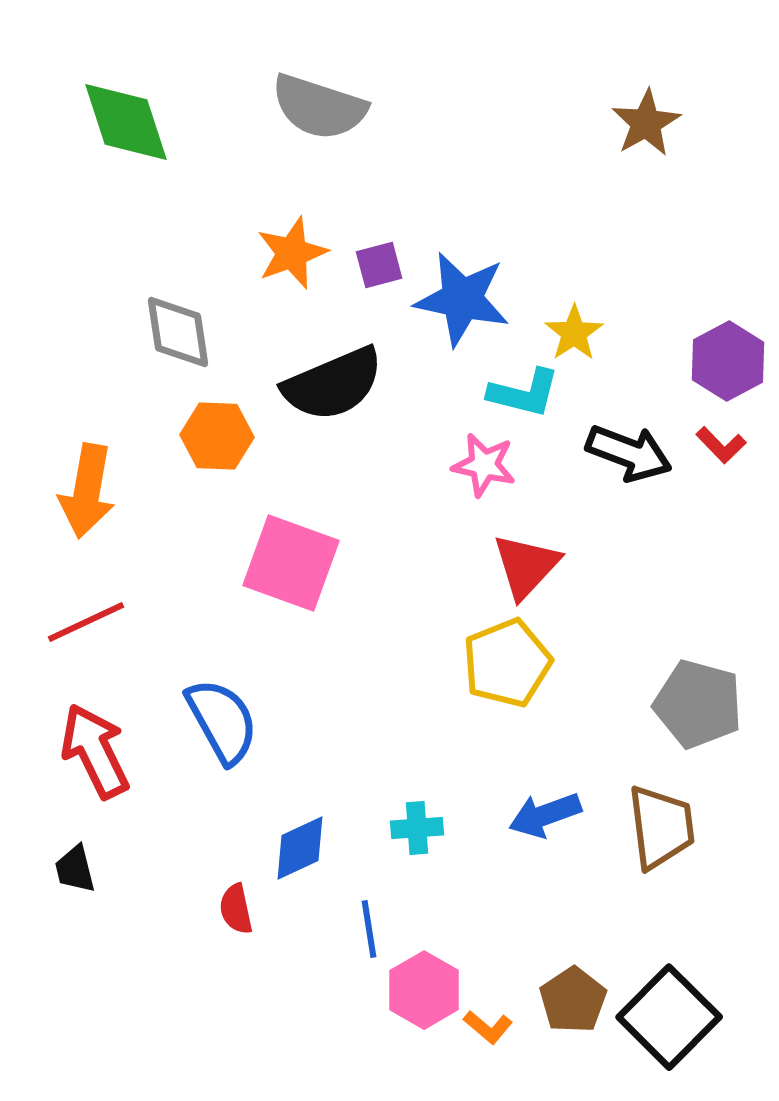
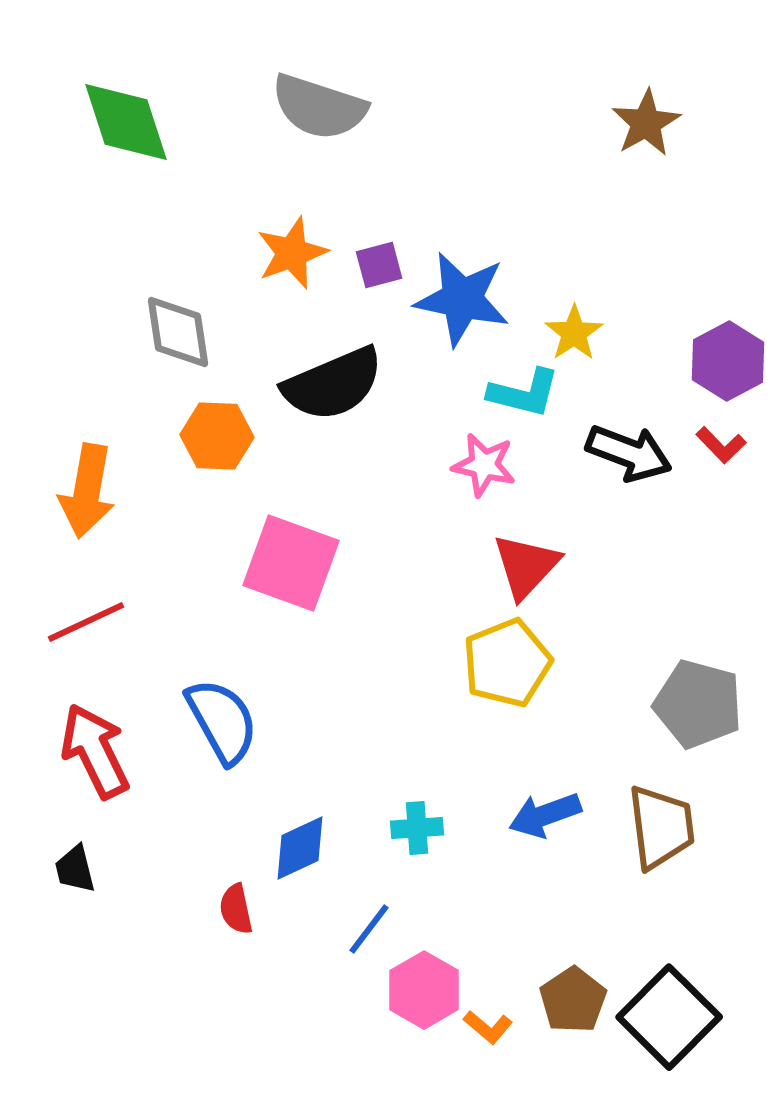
blue line: rotated 46 degrees clockwise
